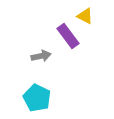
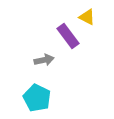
yellow triangle: moved 2 px right, 1 px down
gray arrow: moved 3 px right, 4 px down
